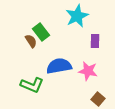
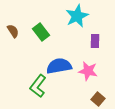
brown semicircle: moved 18 px left, 10 px up
green L-shape: moved 6 px right, 1 px down; rotated 105 degrees clockwise
